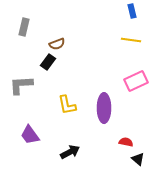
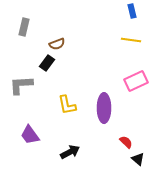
black rectangle: moved 1 px left, 1 px down
red semicircle: rotated 32 degrees clockwise
